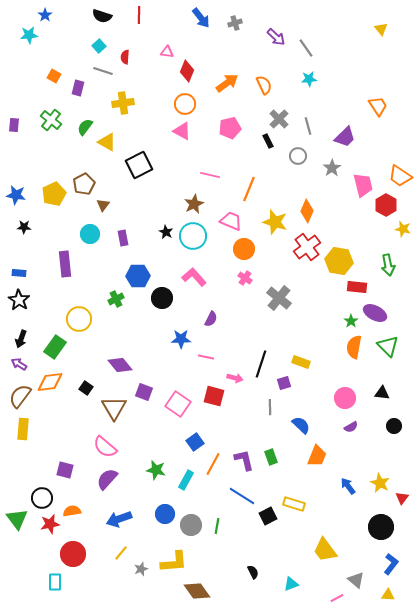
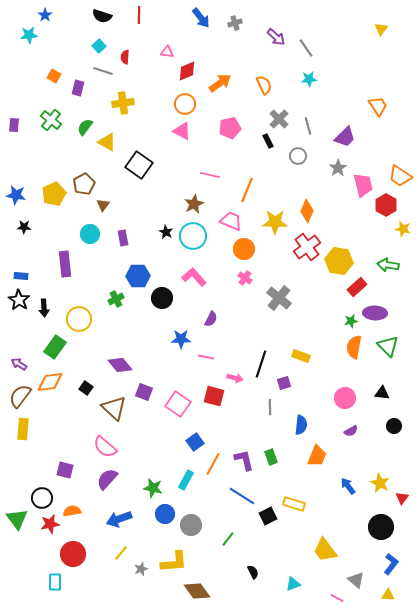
yellow triangle at (381, 29): rotated 16 degrees clockwise
red diamond at (187, 71): rotated 45 degrees clockwise
orange arrow at (227, 83): moved 7 px left
black square at (139, 165): rotated 28 degrees counterclockwise
gray star at (332, 168): moved 6 px right
orange line at (249, 189): moved 2 px left, 1 px down
yellow star at (275, 222): rotated 15 degrees counterclockwise
green arrow at (388, 265): rotated 110 degrees clockwise
blue rectangle at (19, 273): moved 2 px right, 3 px down
red rectangle at (357, 287): rotated 48 degrees counterclockwise
purple ellipse at (375, 313): rotated 25 degrees counterclockwise
green star at (351, 321): rotated 24 degrees clockwise
black arrow at (21, 339): moved 23 px right, 31 px up; rotated 24 degrees counterclockwise
yellow rectangle at (301, 362): moved 6 px up
brown triangle at (114, 408): rotated 16 degrees counterclockwise
blue semicircle at (301, 425): rotated 54 degrees clockwise
purple semicircle at (351, 427): moved 4 px down
green star at (156, 470): moved 3 px left, 18 px down
green line at (217, 526): moved 11 px right, 13 px down; rotated 28 degrees clockwise
cyan triangle at (291, 584): moved 2 px right
pink line at (337, 598): rotated 56 degrees clockwise
